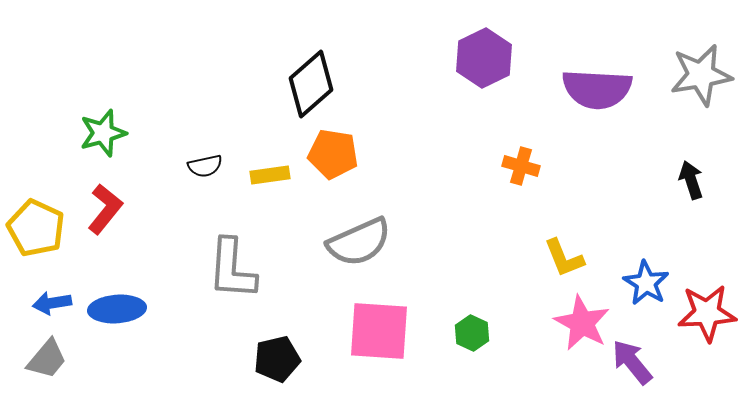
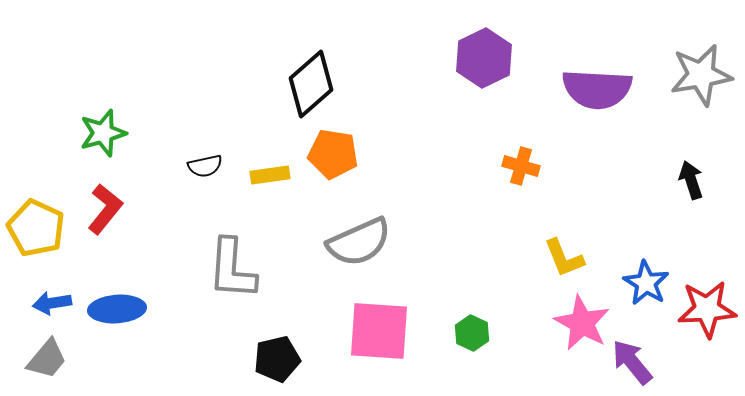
red star: moved 4 px up
